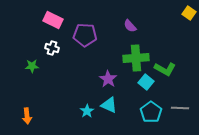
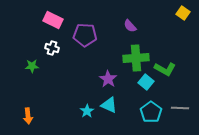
yellow square: moved 6 px left
orange arrow: moved 1 px right
